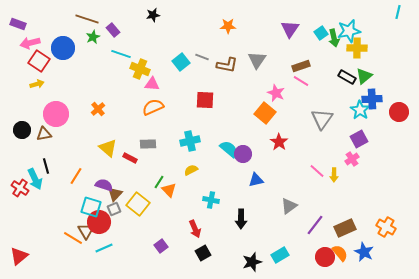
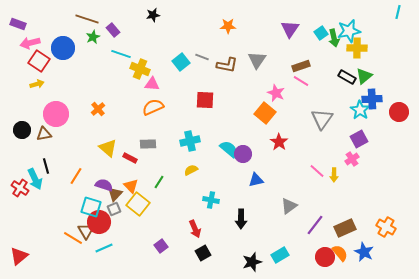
orange triangle at (169, 190): moved 38 px left, 4 px up
